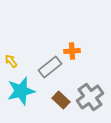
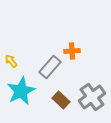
gray rectangle: rotated 10 degrees counterclockwise
cyan star: rotated 12 degrees counterclockwise
gray cross: moved 2 px right
